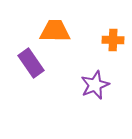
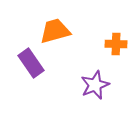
orange trapezoid: rotated 16 degrees counterclockwise
orange cross: moved 3 px right, 4 px down
